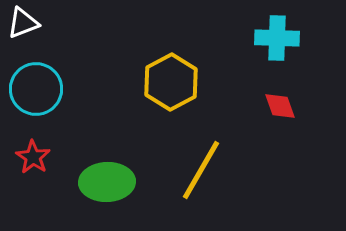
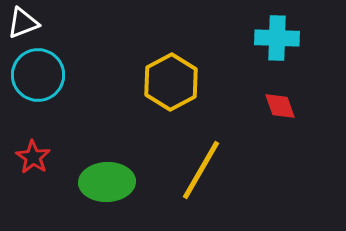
cyan circle: moved 2 px right, 14 px up
